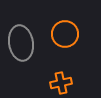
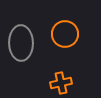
gray ellipse: rotated 8 degrees clockwise
